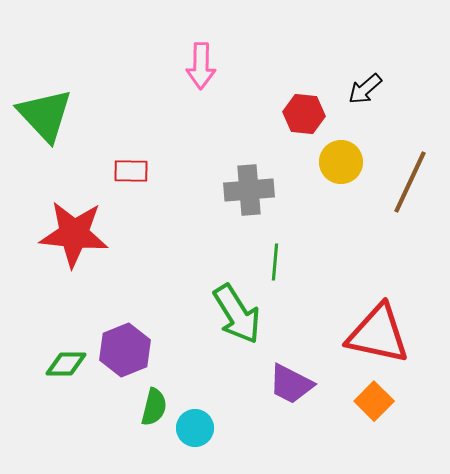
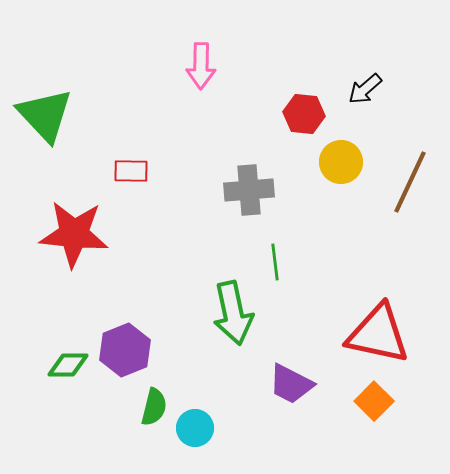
green line: rotated 12 degrees counterclockwise
green arrow: moved 4 px left, 1 px up; rotated 20 degrees clockwise
green diamond: moved 2 px right, 1 px down
